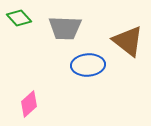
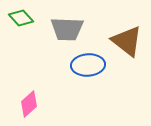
green diamond: moved 2 px right
gray trapezoid: moved 2 px right, 1 px down
brown triangle: moved 1 px left
